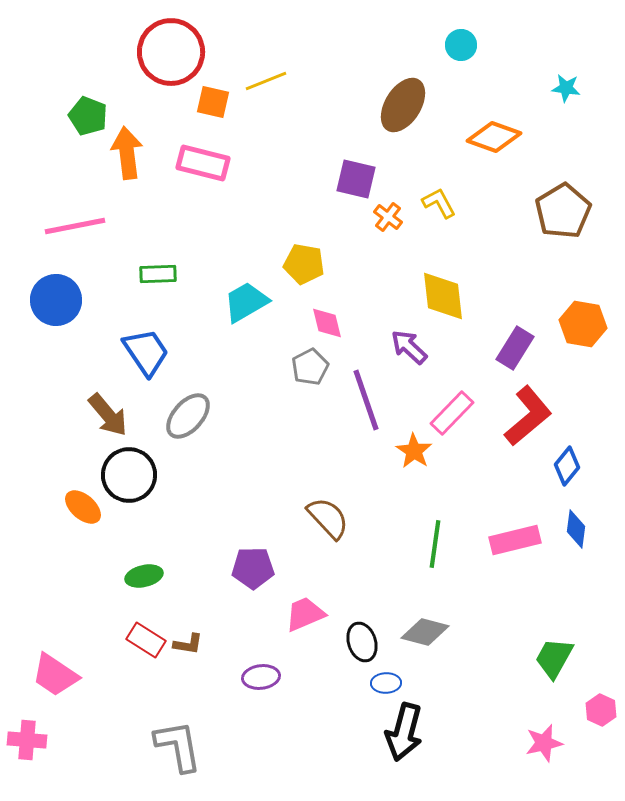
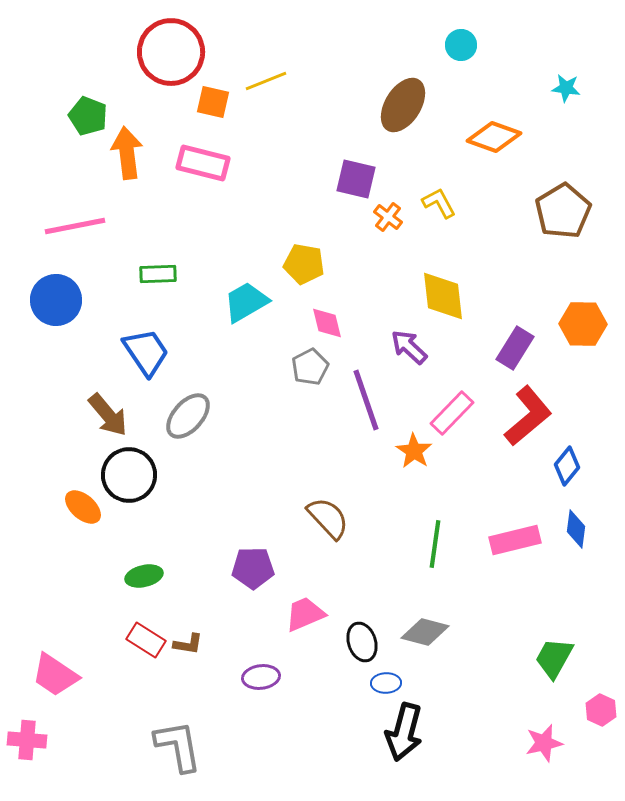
orange hexagon at (583, 324): rotated 9 degrees counterclockwise
